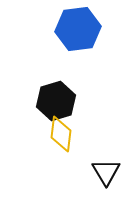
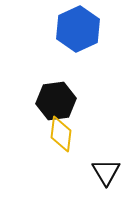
blue hexagon: rotated 18 degrees counterclockwise
black hexagon: rotated 9 degrees clockwise
